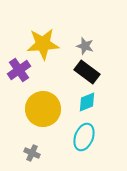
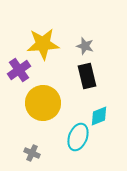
black rectangle: moved 4 px down; rotated 40 degrees clockwise
cyan diamond: moved 12 px right, 14 px down
yellow circle: moved 6 px up
cyan ellipse: moved 6 px left
